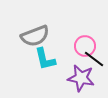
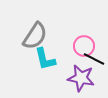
gray semicircle: rotated 36 degrees counterclockwise
pink circle: moved 1 px left
black line: rotated 10 degrees counterclockwise
